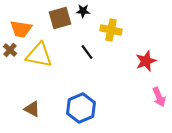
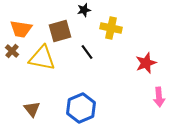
black star: moved 1 px right, 1 px up; rotated 16 degrees counterclockwise
brown square: moved 13 px down
yellow cross: moved 2 px up
brown cross: moved 2 px right, 1 px down
yellow triangle: moved 3 px right, 3 px down
red star: moved 2 px down
pink arrow: rotated 18 degrees clockwise
brown triangle: rotated 24 degrees clockwise
